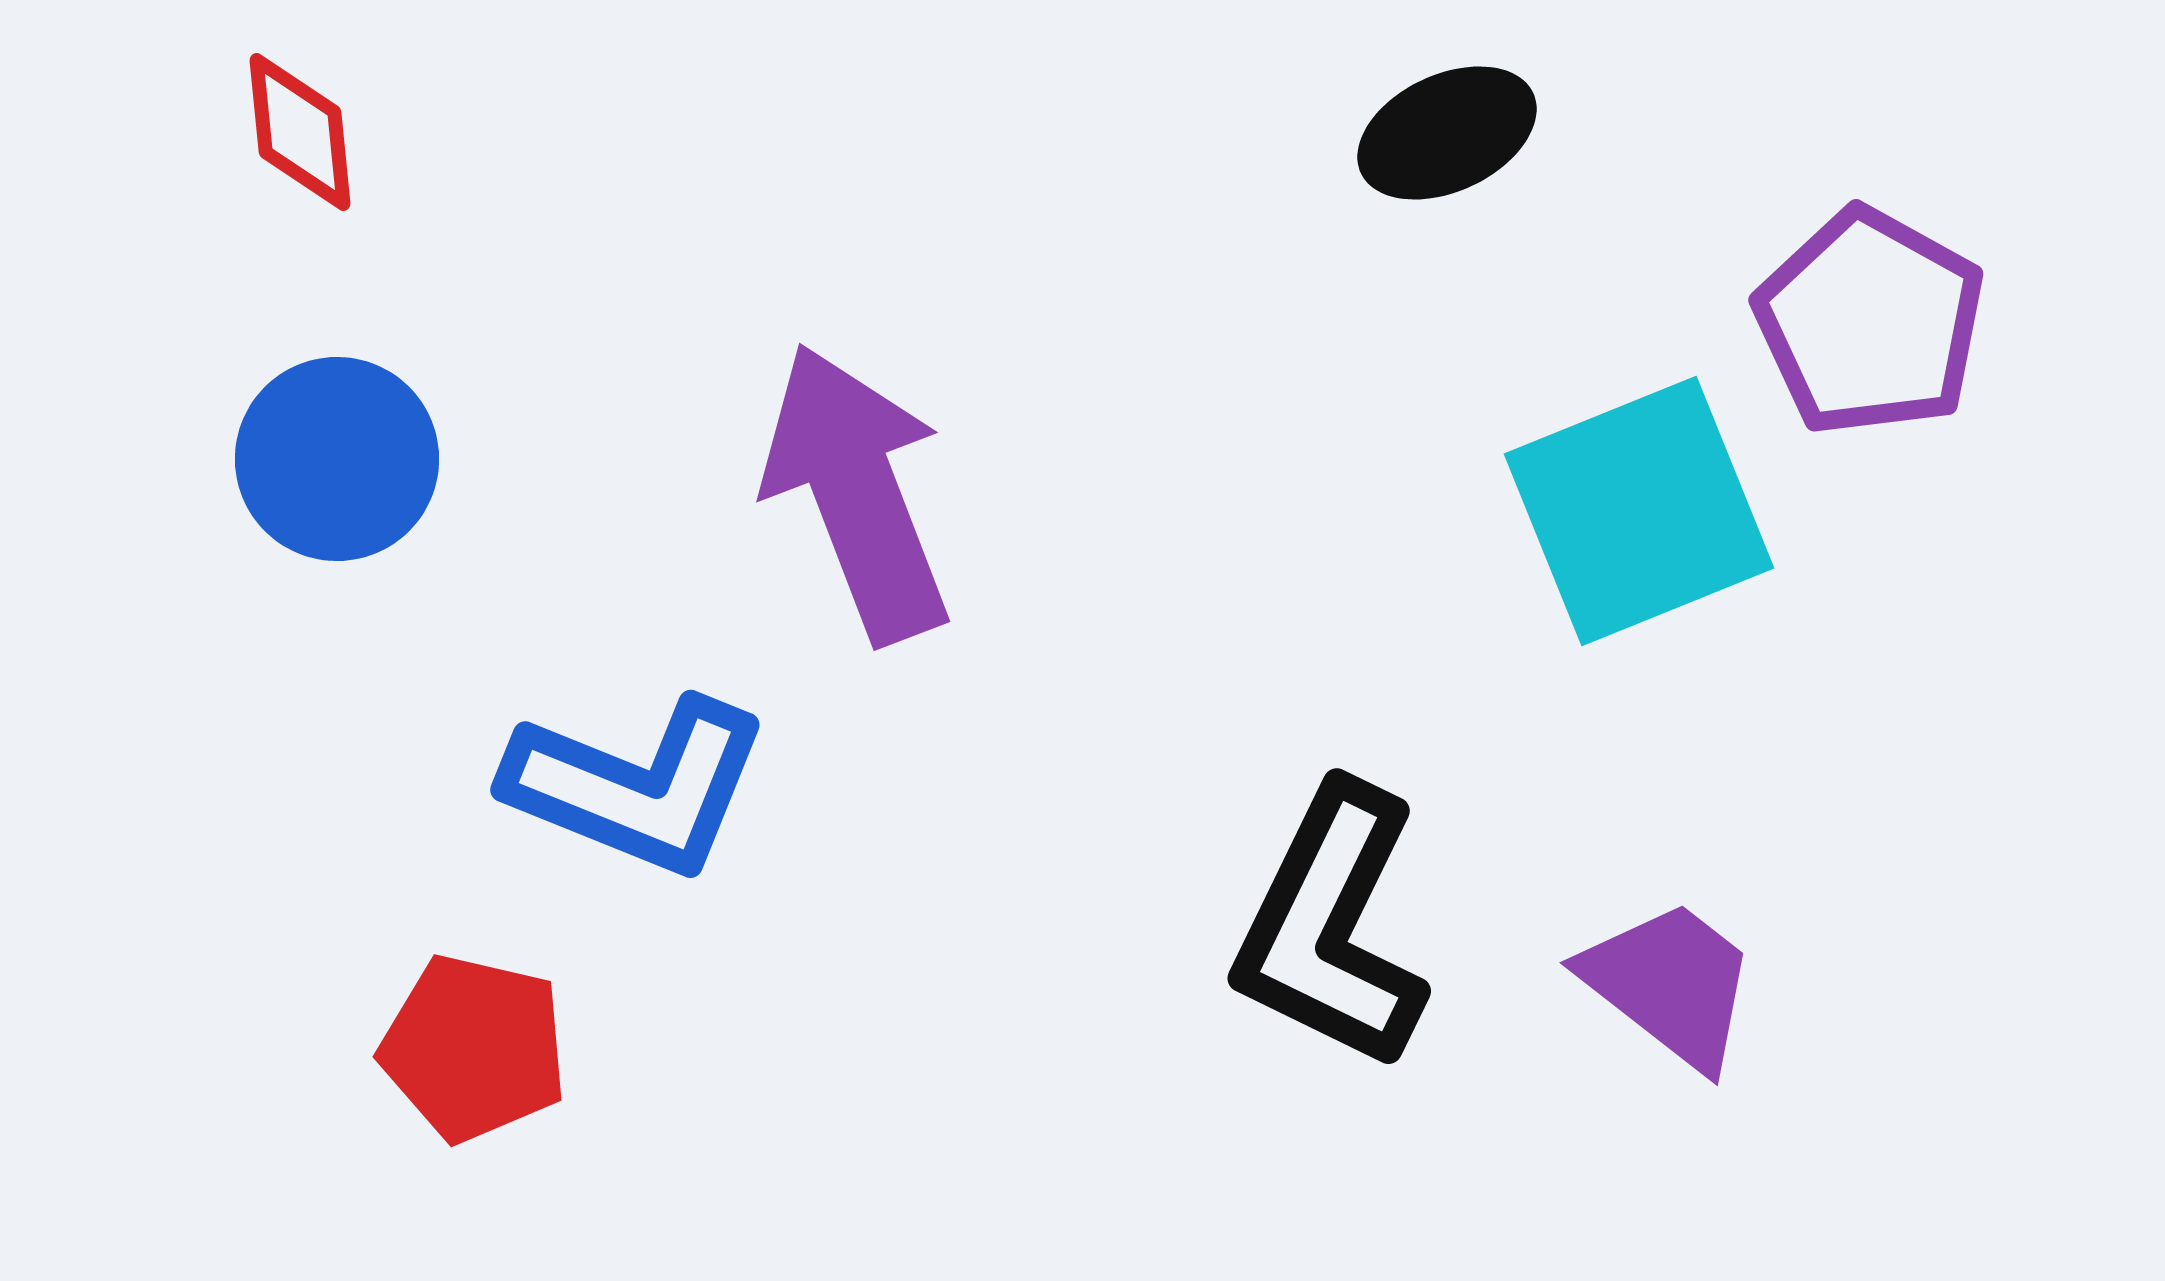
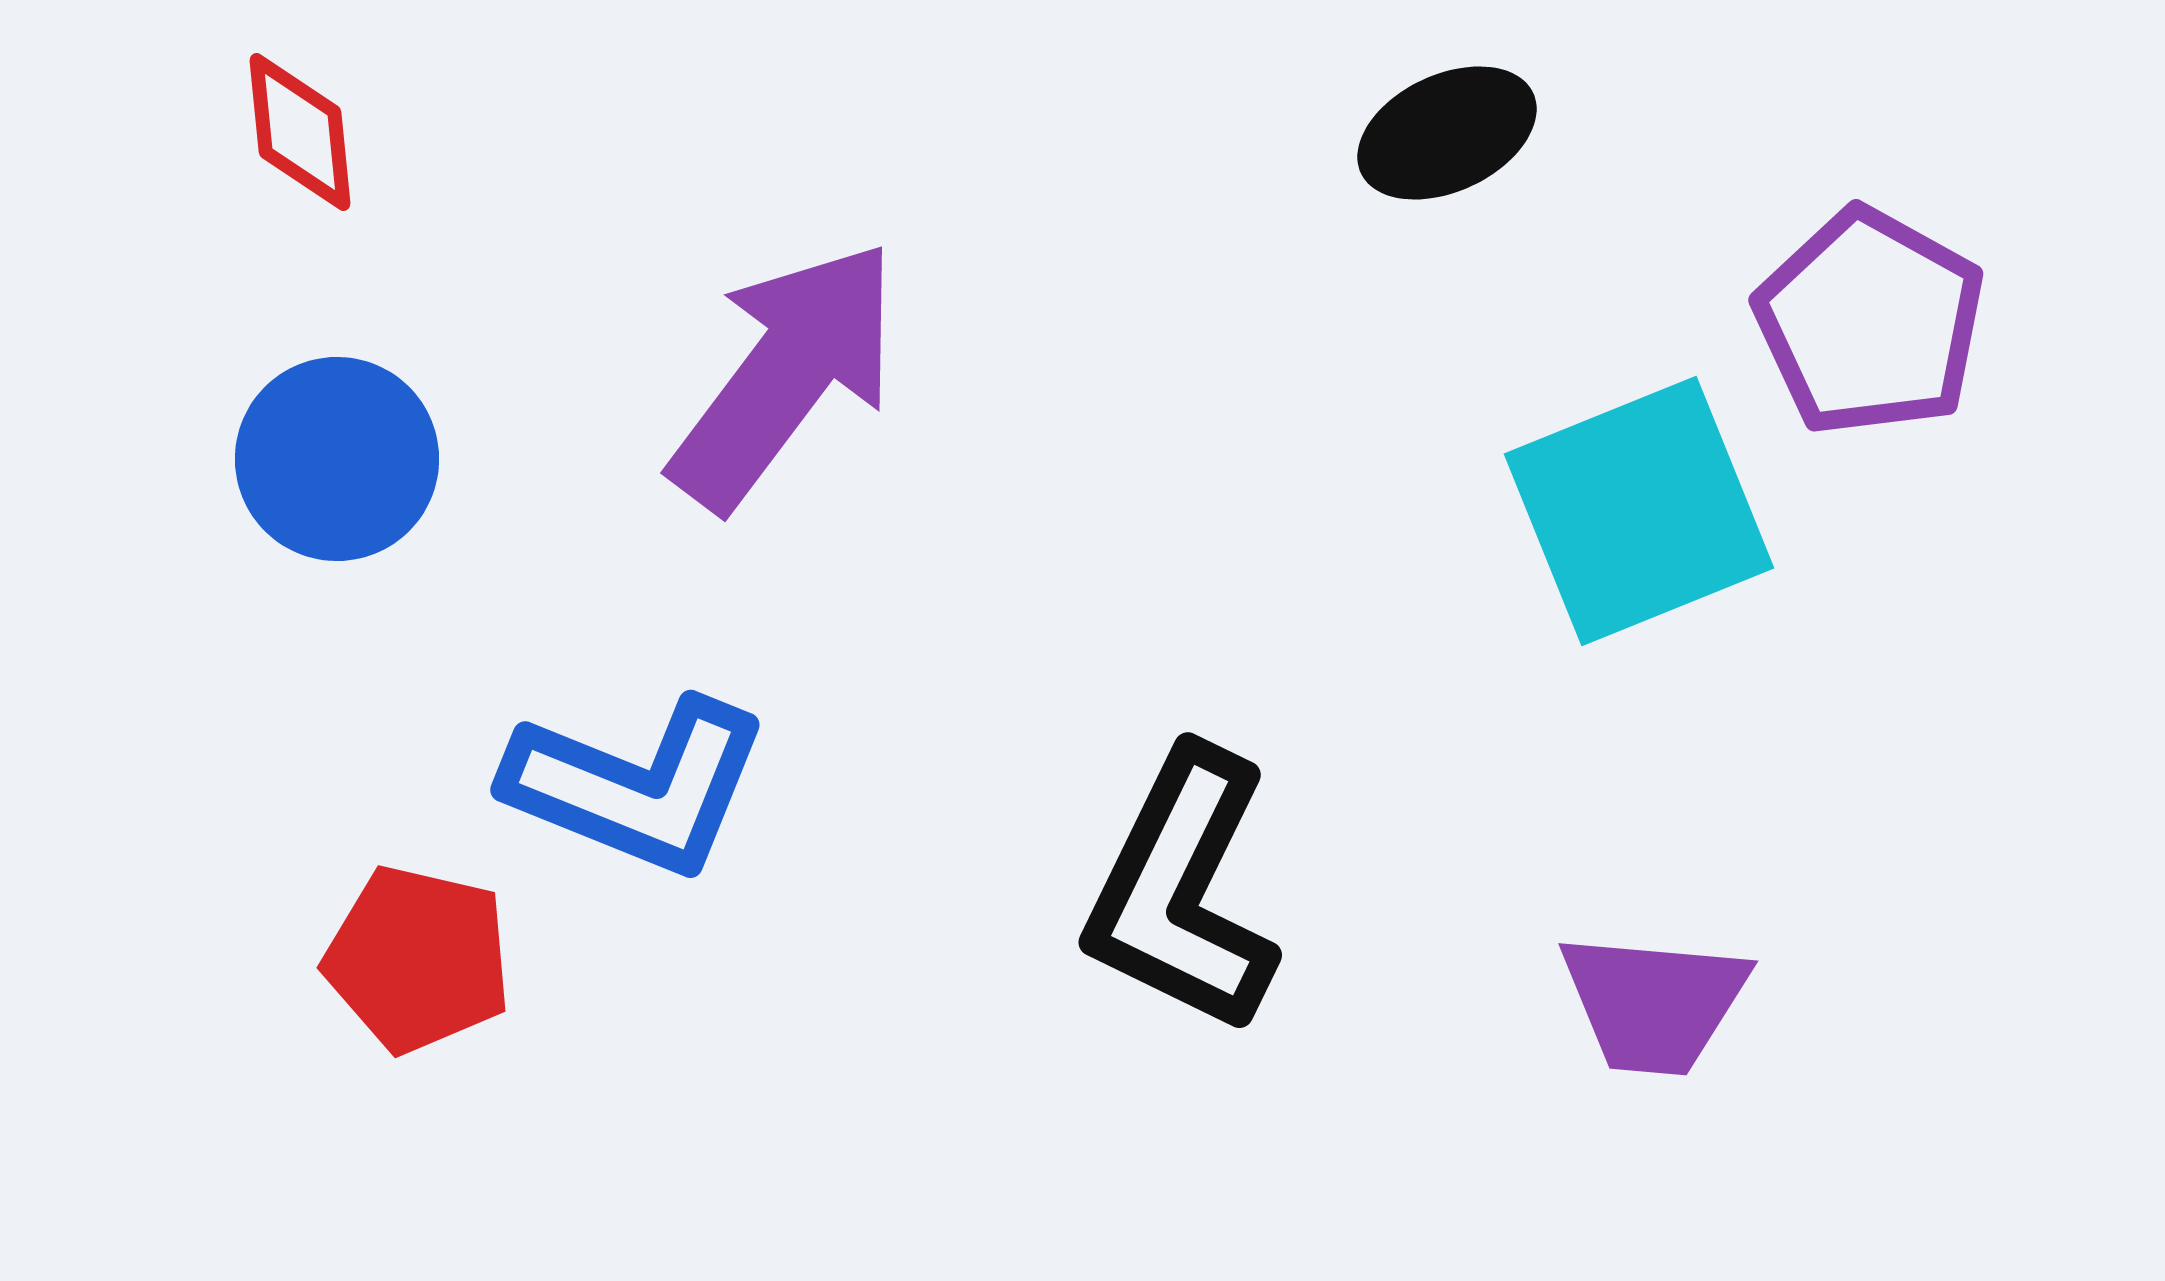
purple arrow: moved 72 px left, 118 px up; rotated 58 degrees clockwise
black L-shape: moved 149 px left, 36 px up
purple trapezoid: moved 16 px left, 19 px down; rotated 147 degrees clockwise
red pentagon: moved 56 px left, 89 px up
